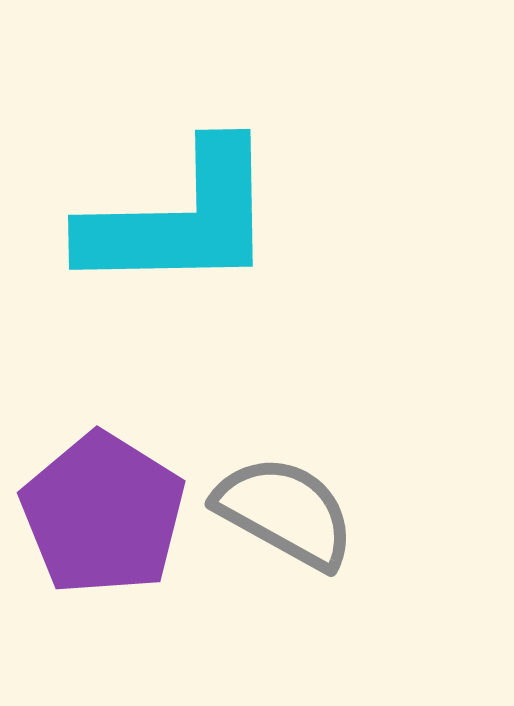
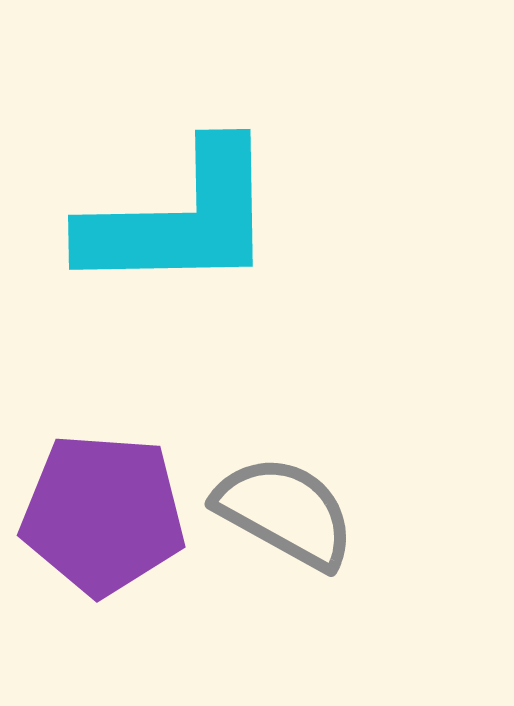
purple pentagon: rotated 28 degrees counterclockwise
